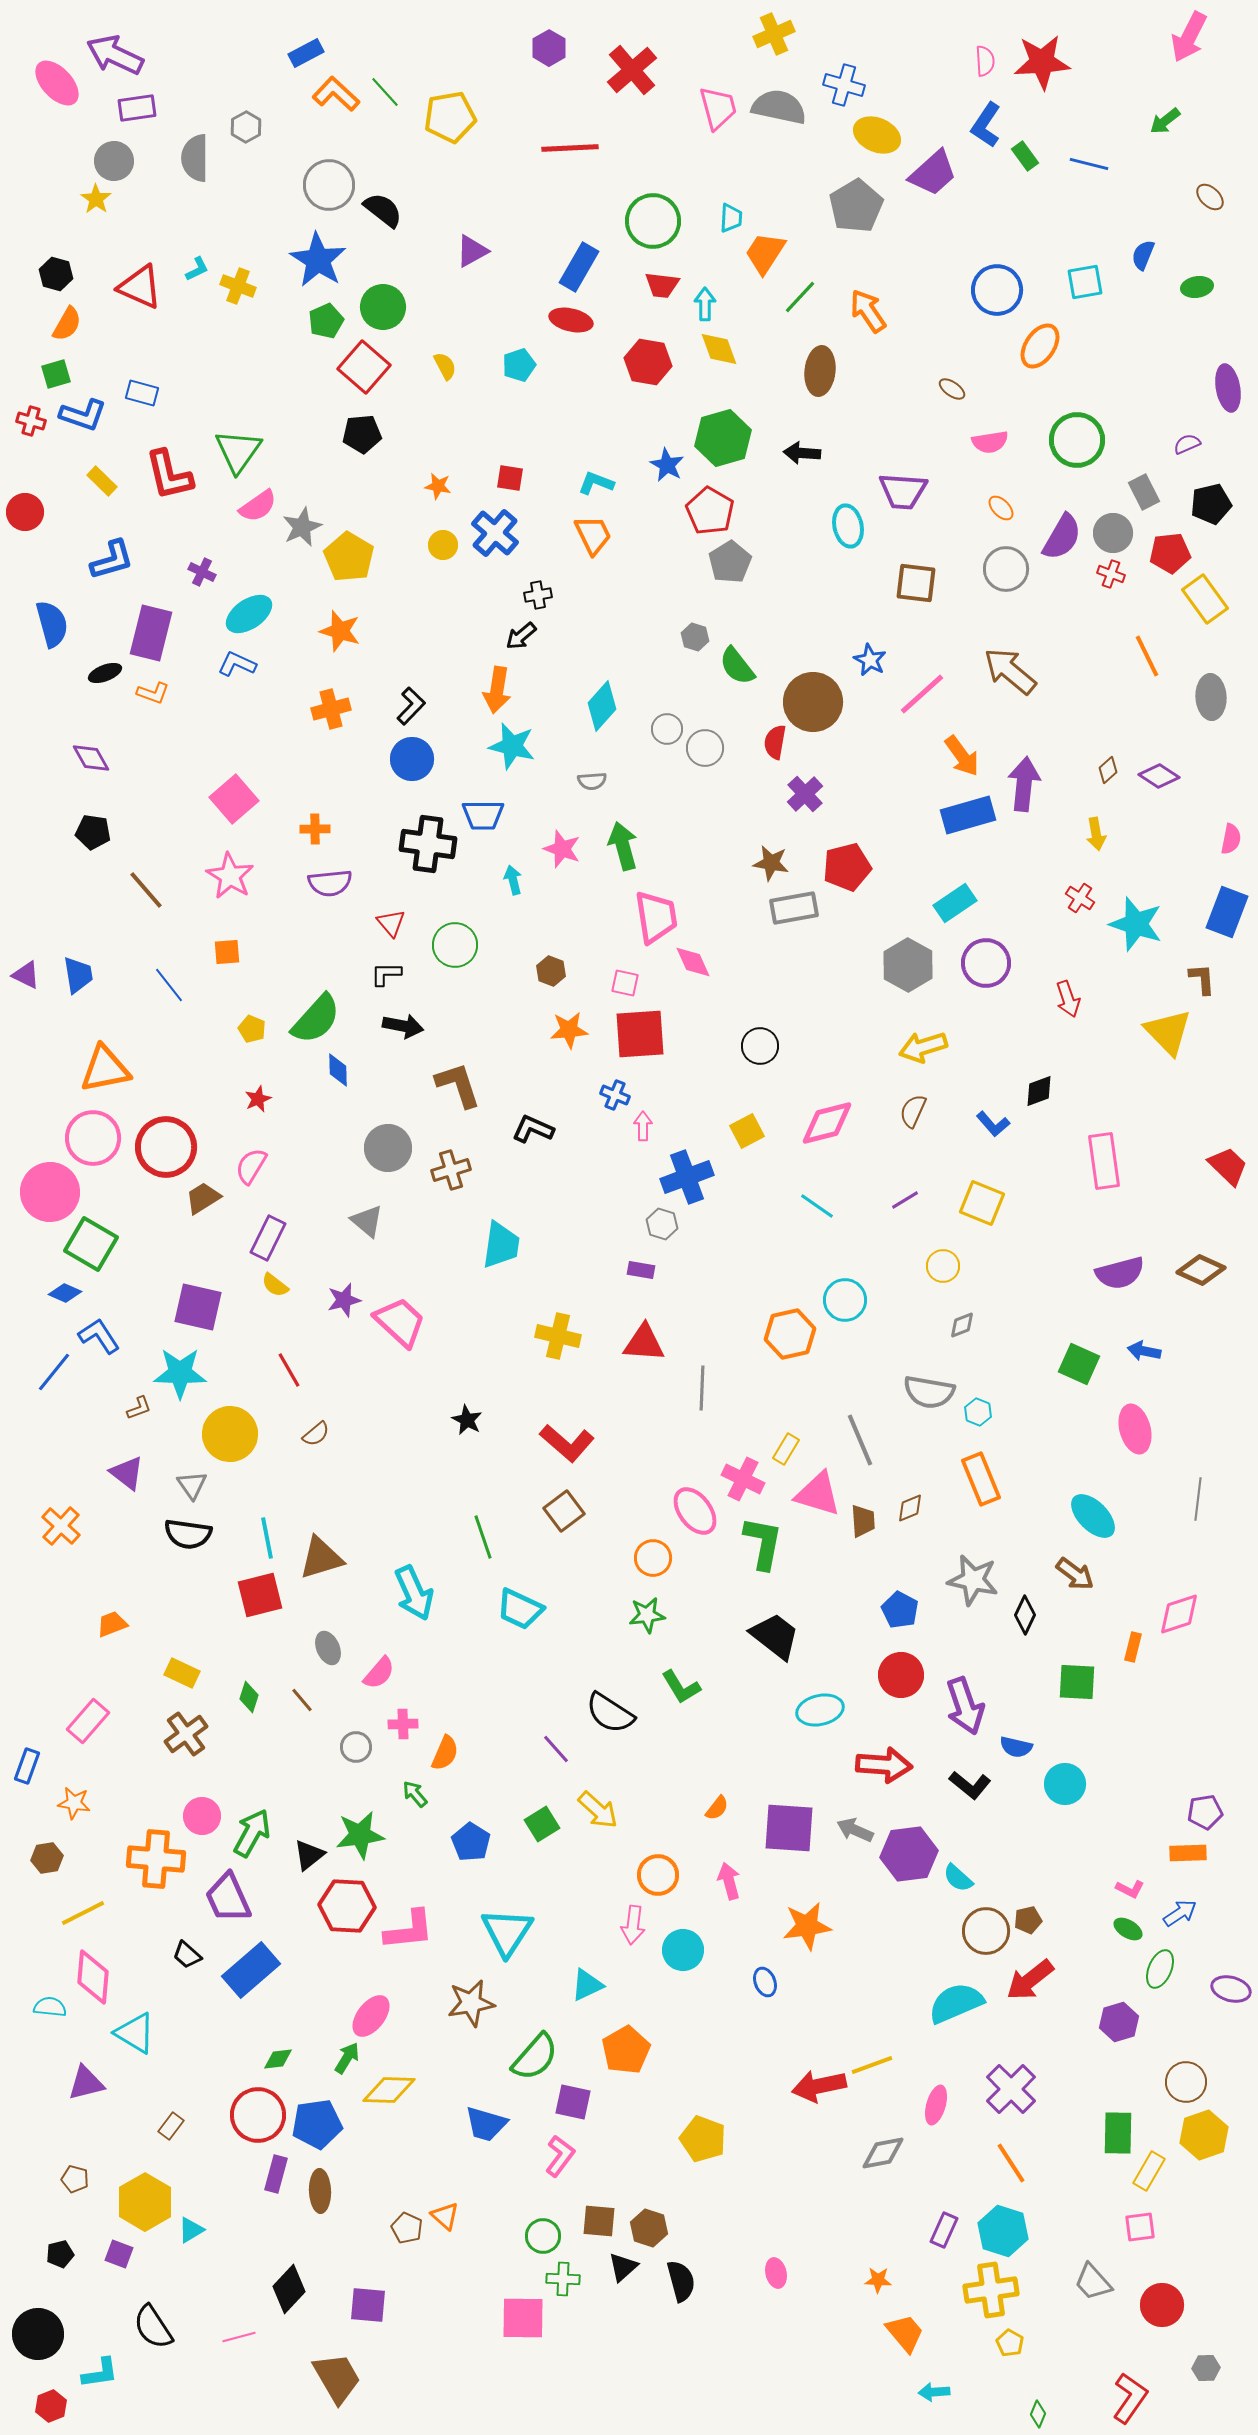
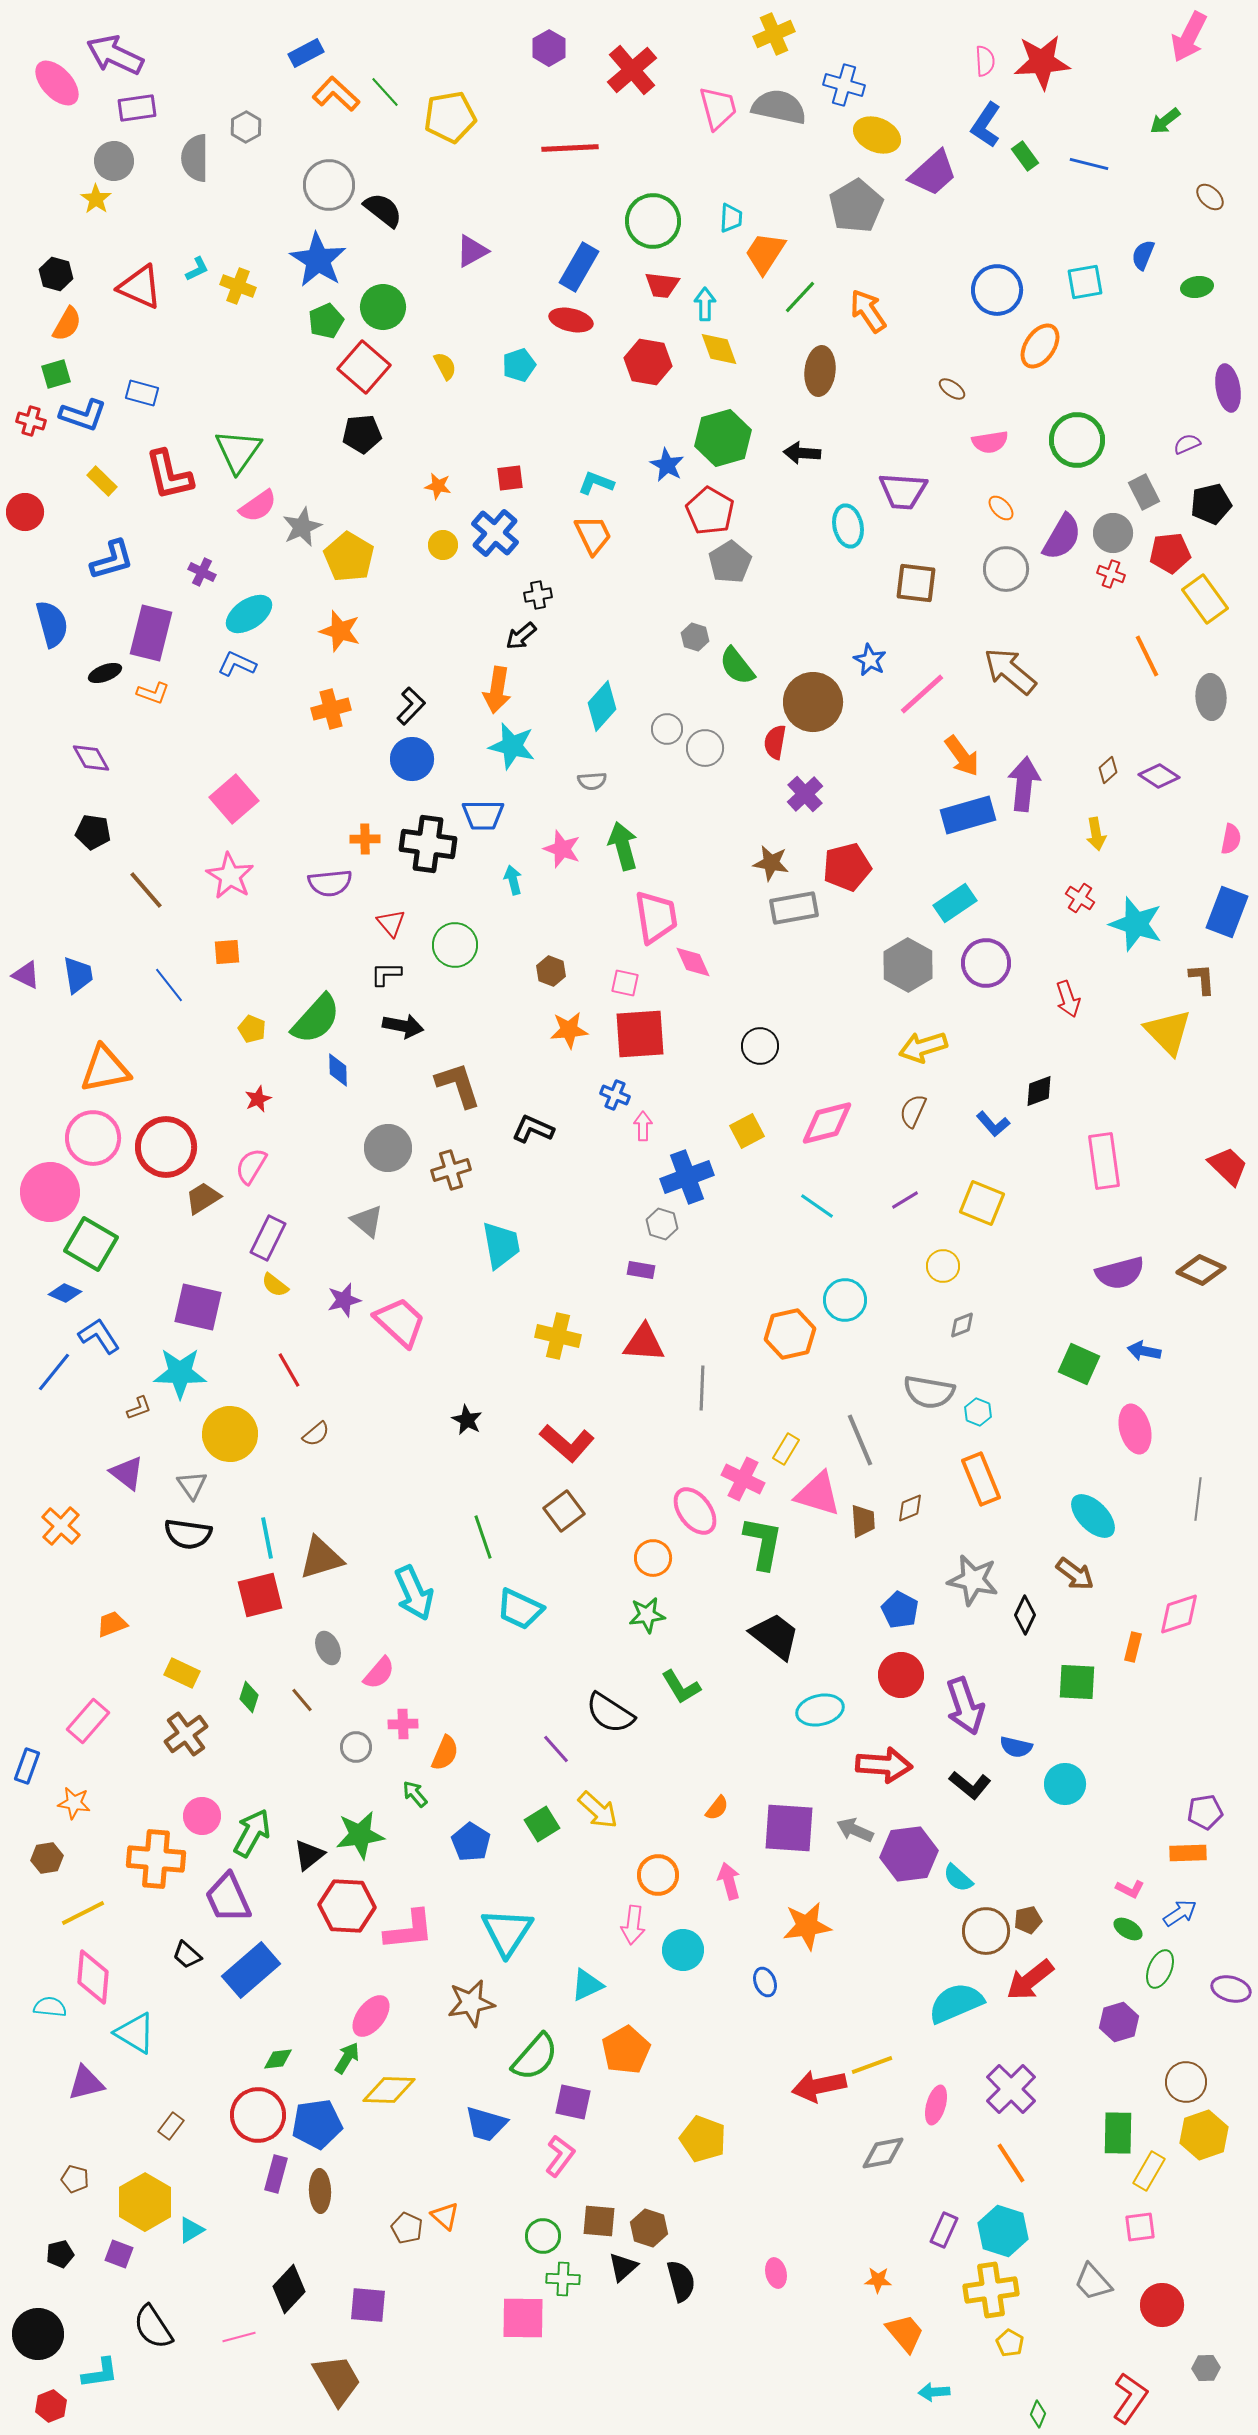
red square at (510, 478): rotated 16 degrees counterclockwise
orange cross at (315, 829): moved 50 px right, 10 px down
cyan trapezoid at (501, 1245): rotated 18 degrees counterclockwise
brown trapezoid at (337, 2378): moved 2 px down
